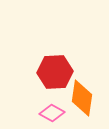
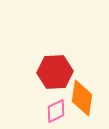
pink diamond: moved 4 px right, 2 px up; rotated 55 degrees counterclockwise
